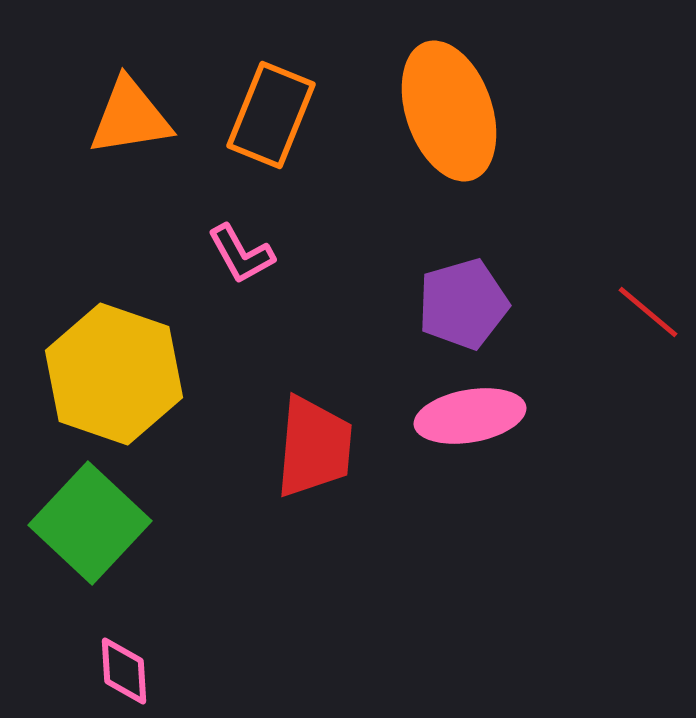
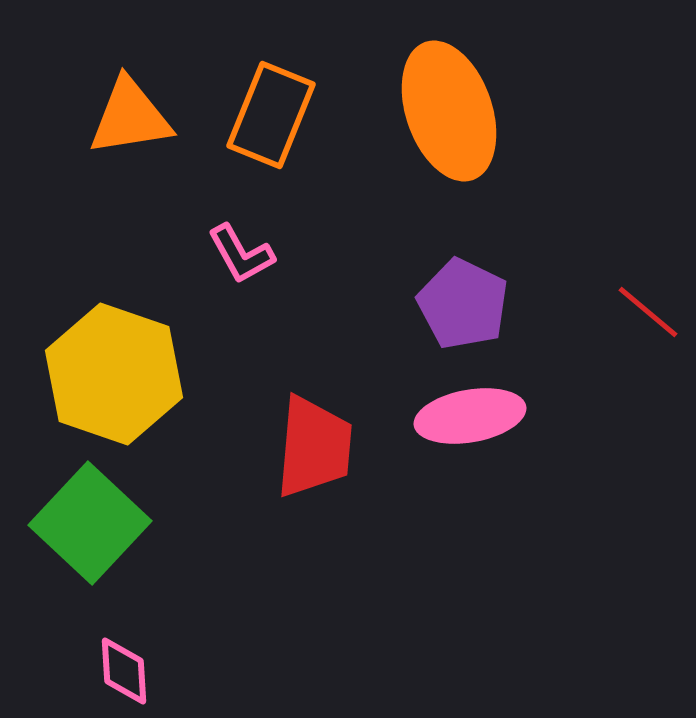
purple pentagon: rotated 30 degrees counterclockwise
